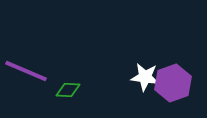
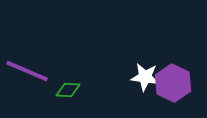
purple line: moved 1 px right
purple hexagon: rotated 15 degrees counterclockwise
